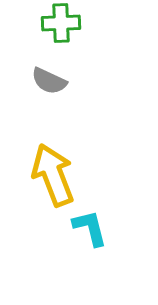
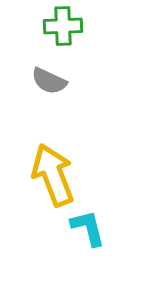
green cross: moved 2 px right, 3 px down
cyan L-shape: moved 2 px left
